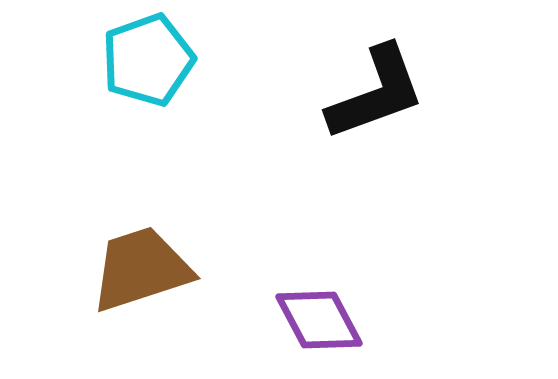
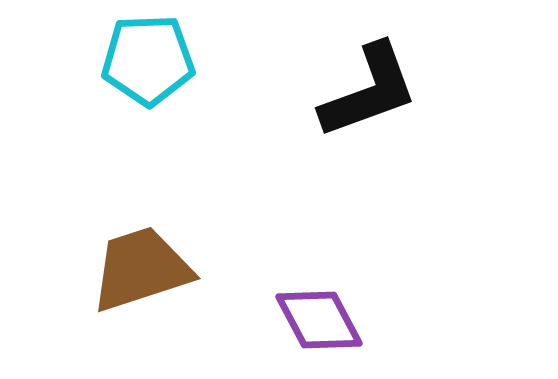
cyan pentagon: rotated 18 degrees clockwise
black L-shape: moved 7 px left, 2 px up
